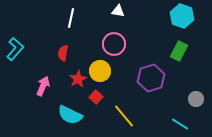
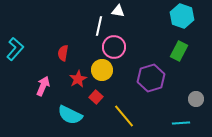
white line: moved 28 px right, 8 px down
pink circle: moved 3 px down
yellow circle: moved 2 px right, 1 px up
cyan line: moved 1 px right, 1 px up; rotated 36 degrees counterclockwise
